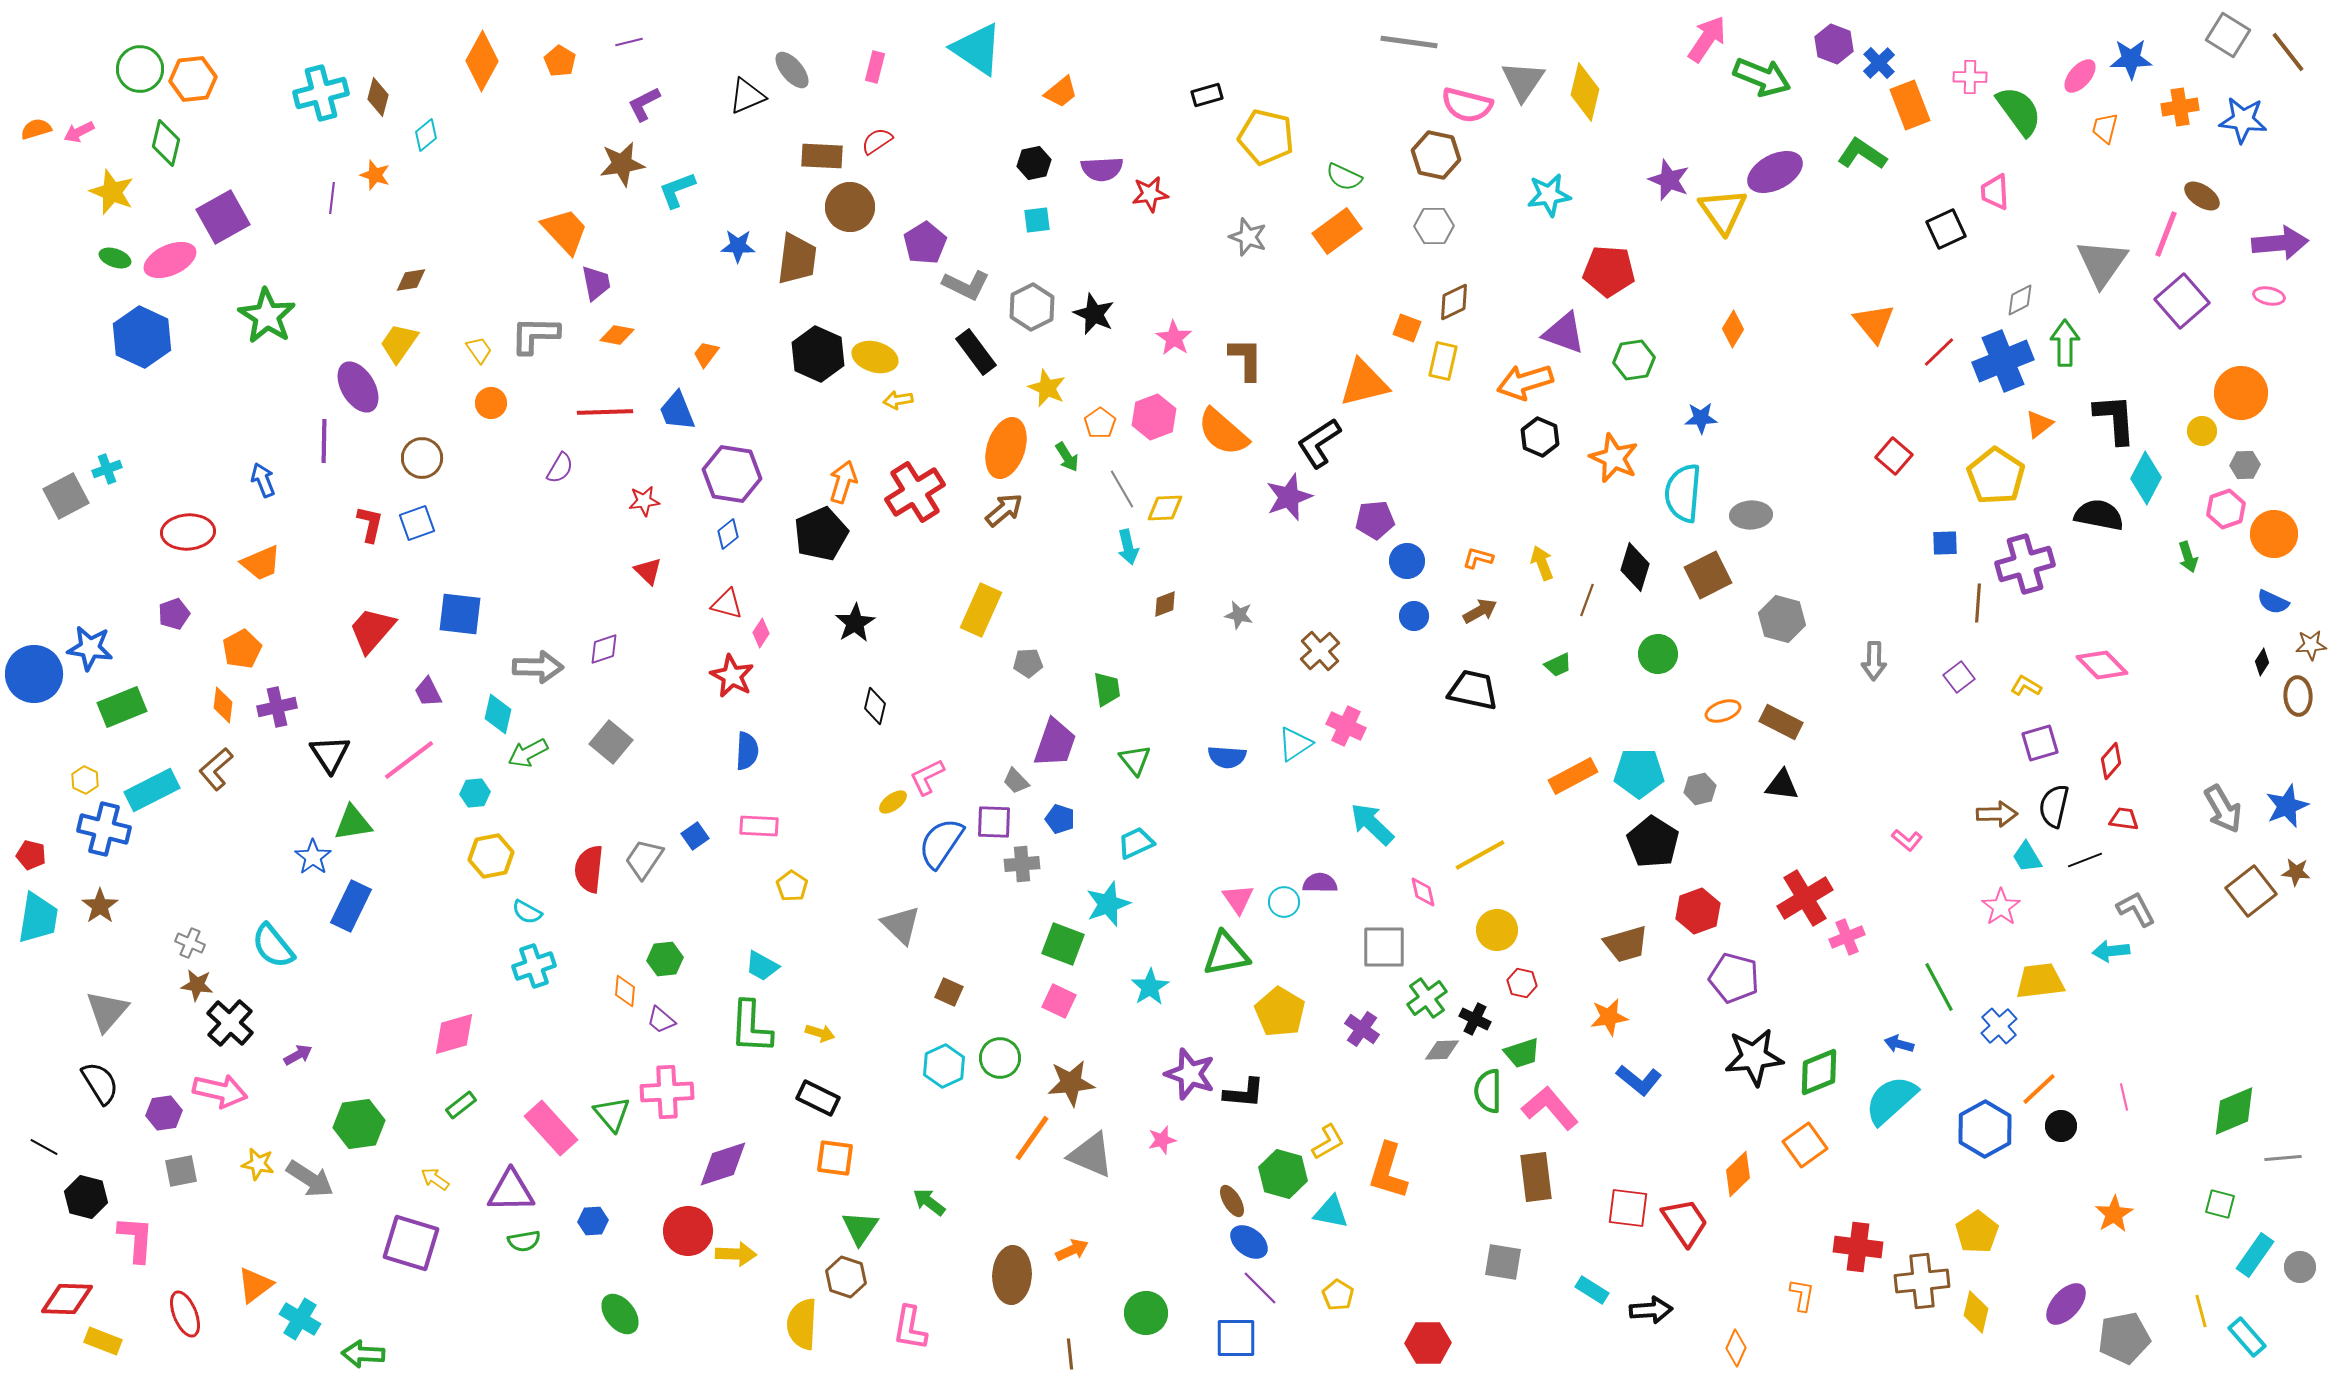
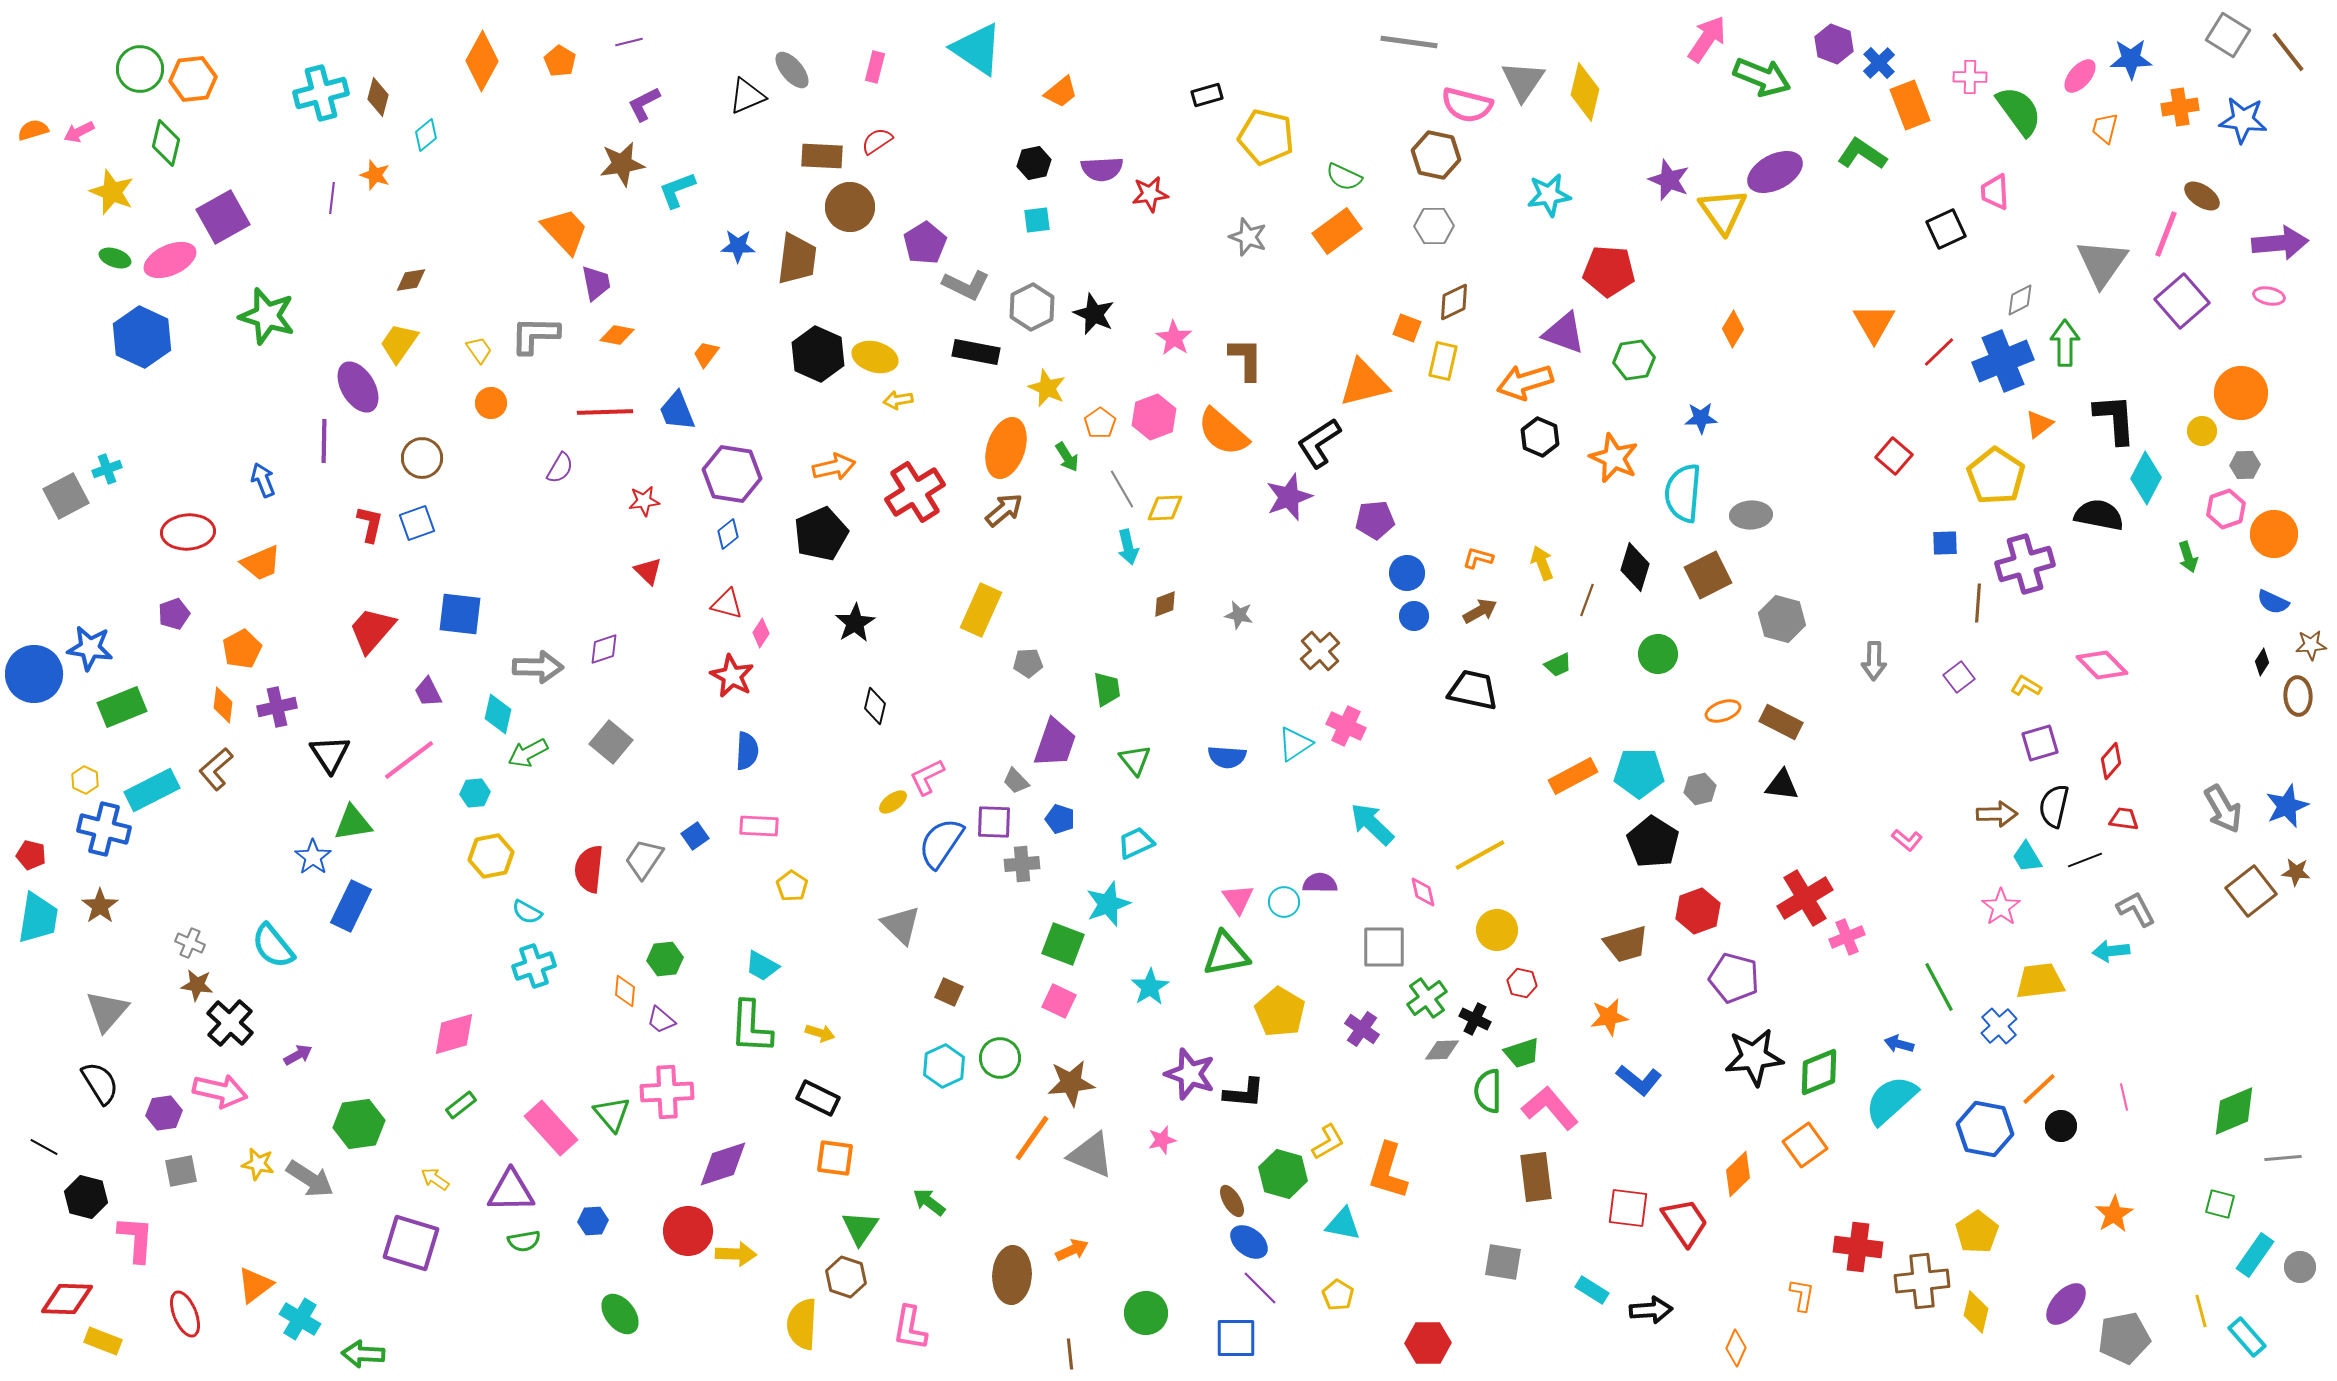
orange semicircle at (36, 129): moved 3 px left, 1 px down
green star at (267, 316): rotated 16 degrees counterclockwise
orange triangle at (1874, 323): rotated 9 degrees clockwise
black rectangle at (976, 352): rotated 42 degrees counterclockwise
orange arrow at (843, 482): moved 9 px left, 15 px up; rotated 60 degrees clockwise
blue circle at (1407, 561): moved 12 px down
blue hexagon at (1985, 1129): rotated 20 degrees counterclockwise
cyan triangle at (1331, 1212): moved 12 px right, 12 px down
